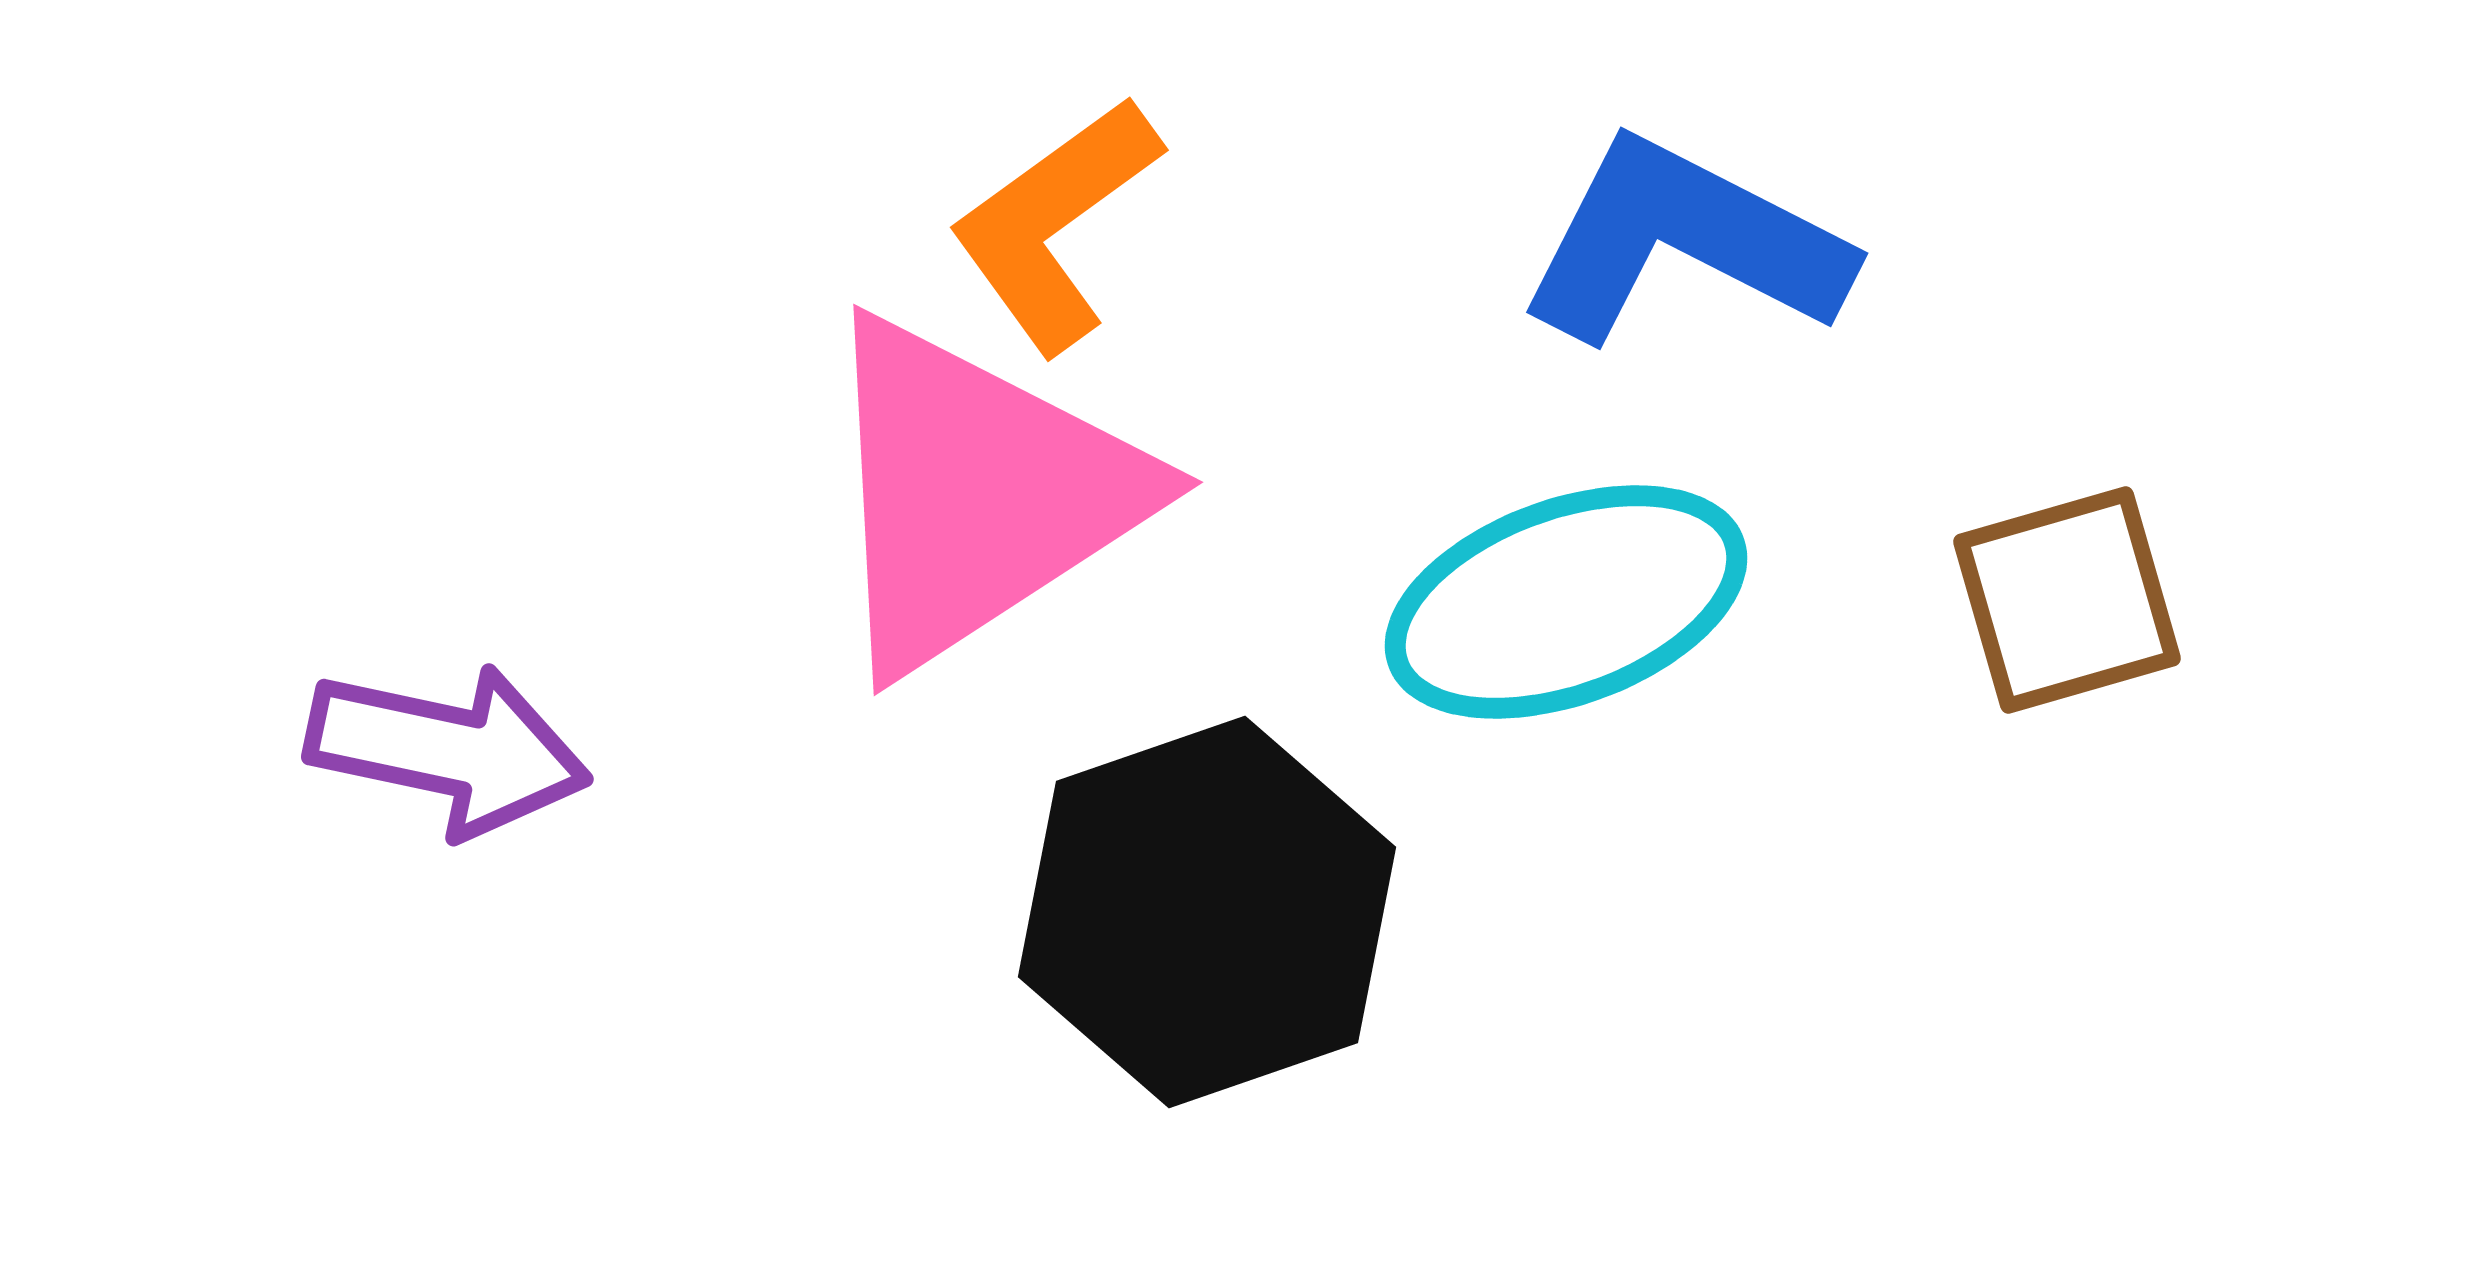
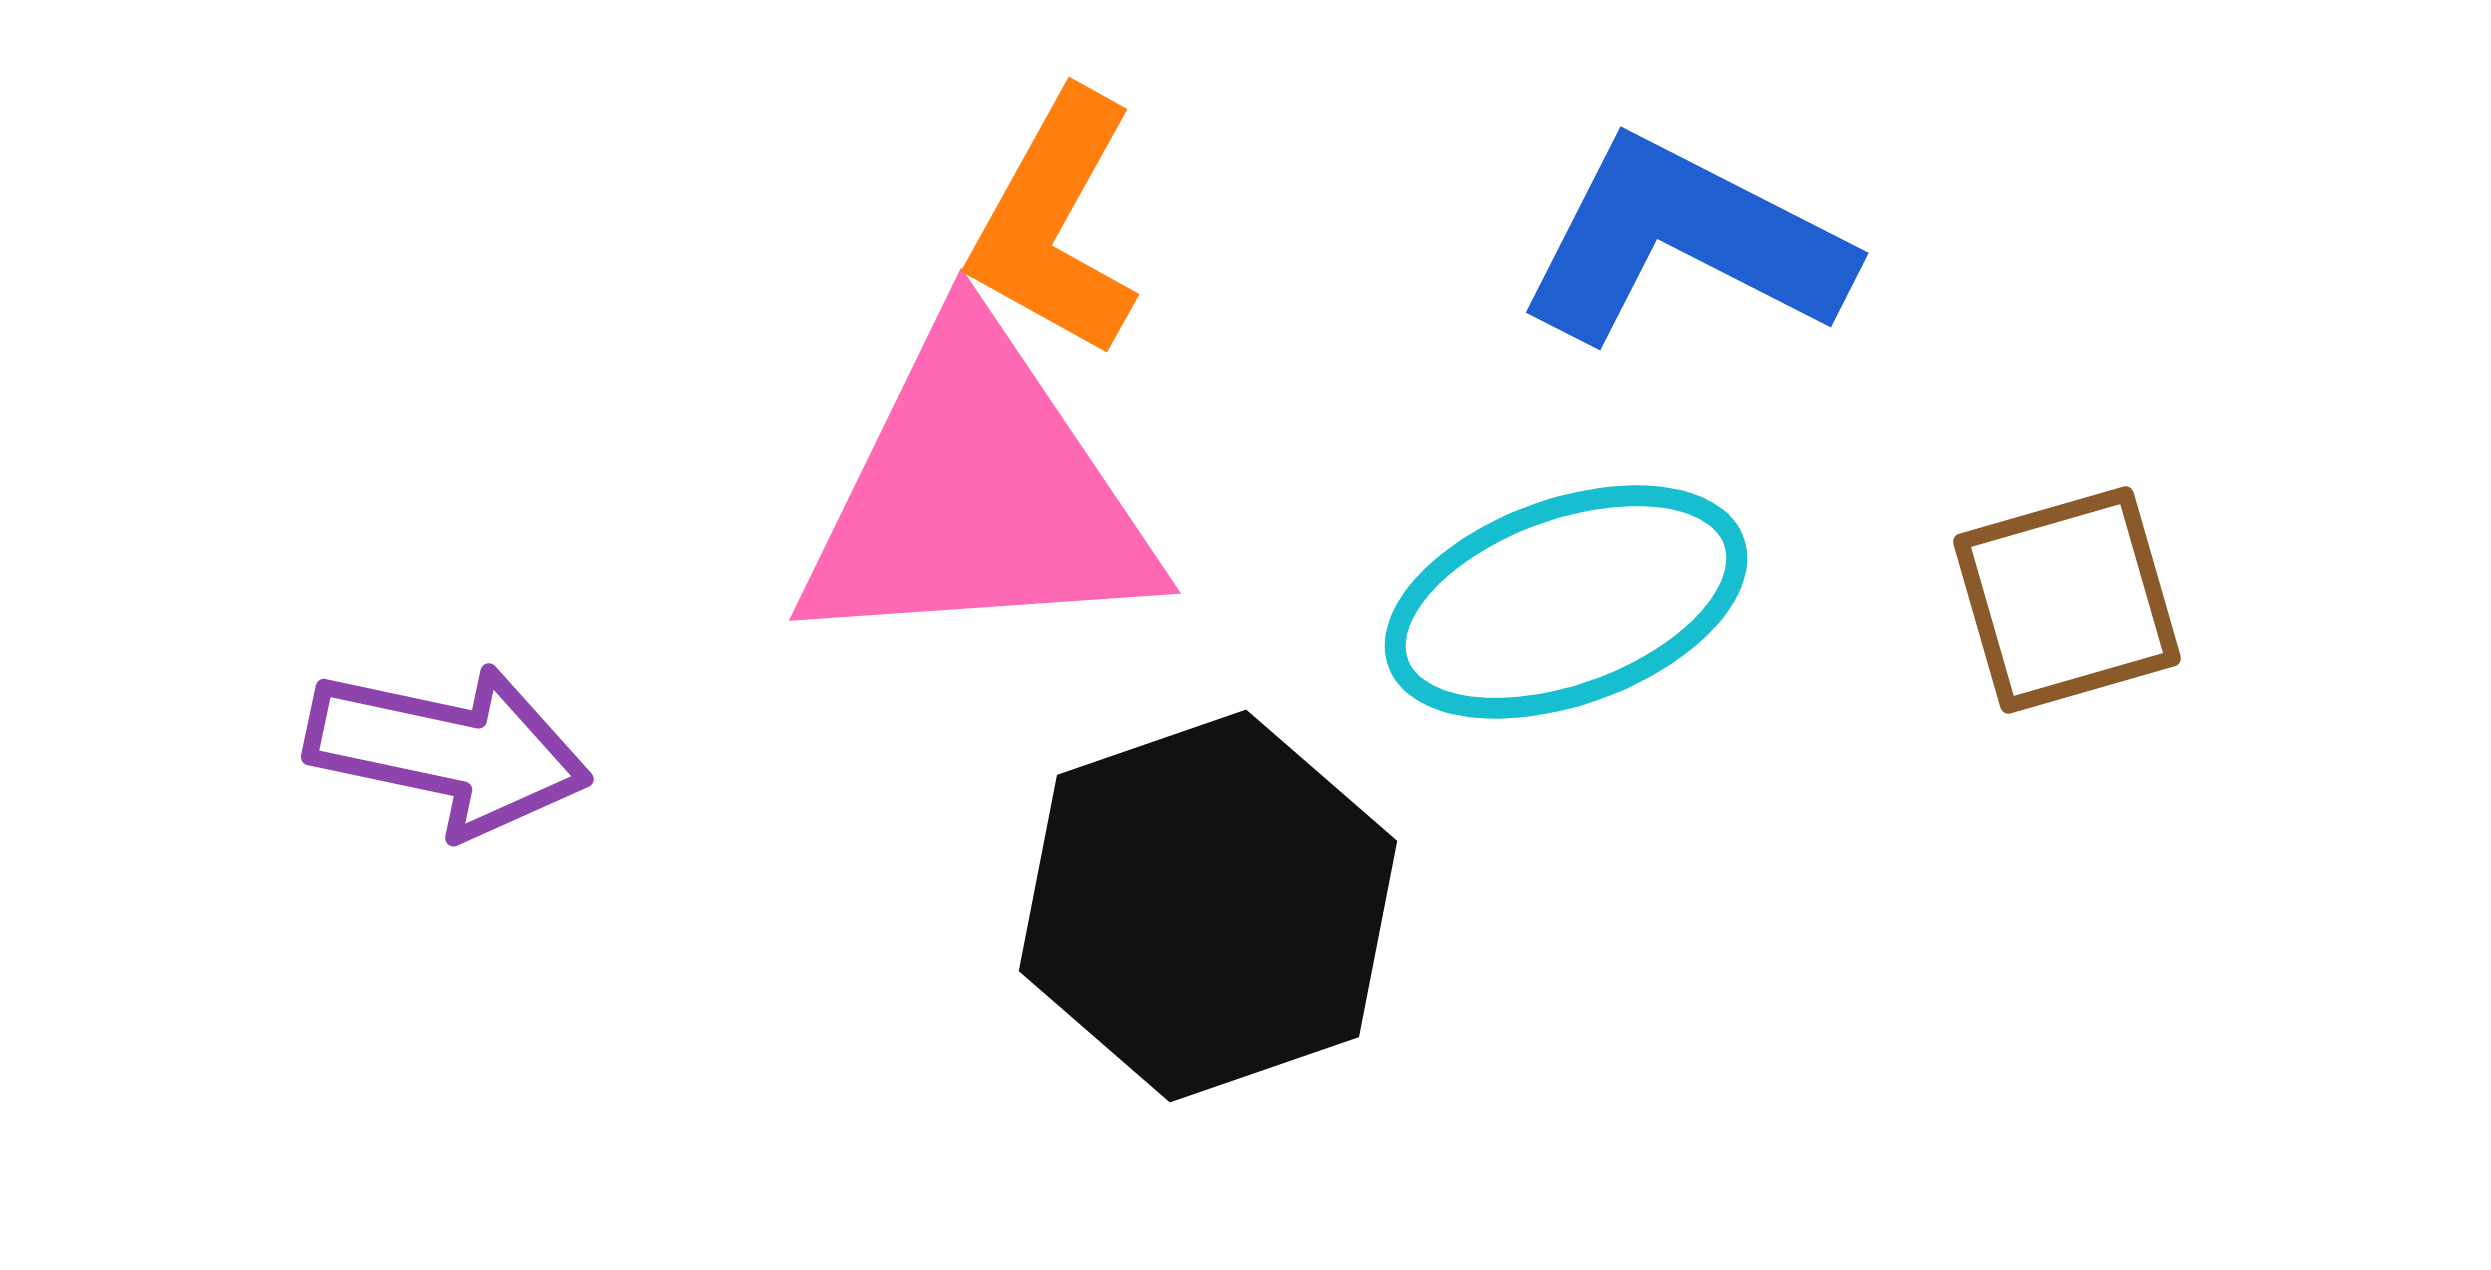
orange L-shape: rotated 25 degrees counterclockwise
pink triangle: rotated 29 degrees clockwise
black hexagon: moved 1 px right, 6 px up
